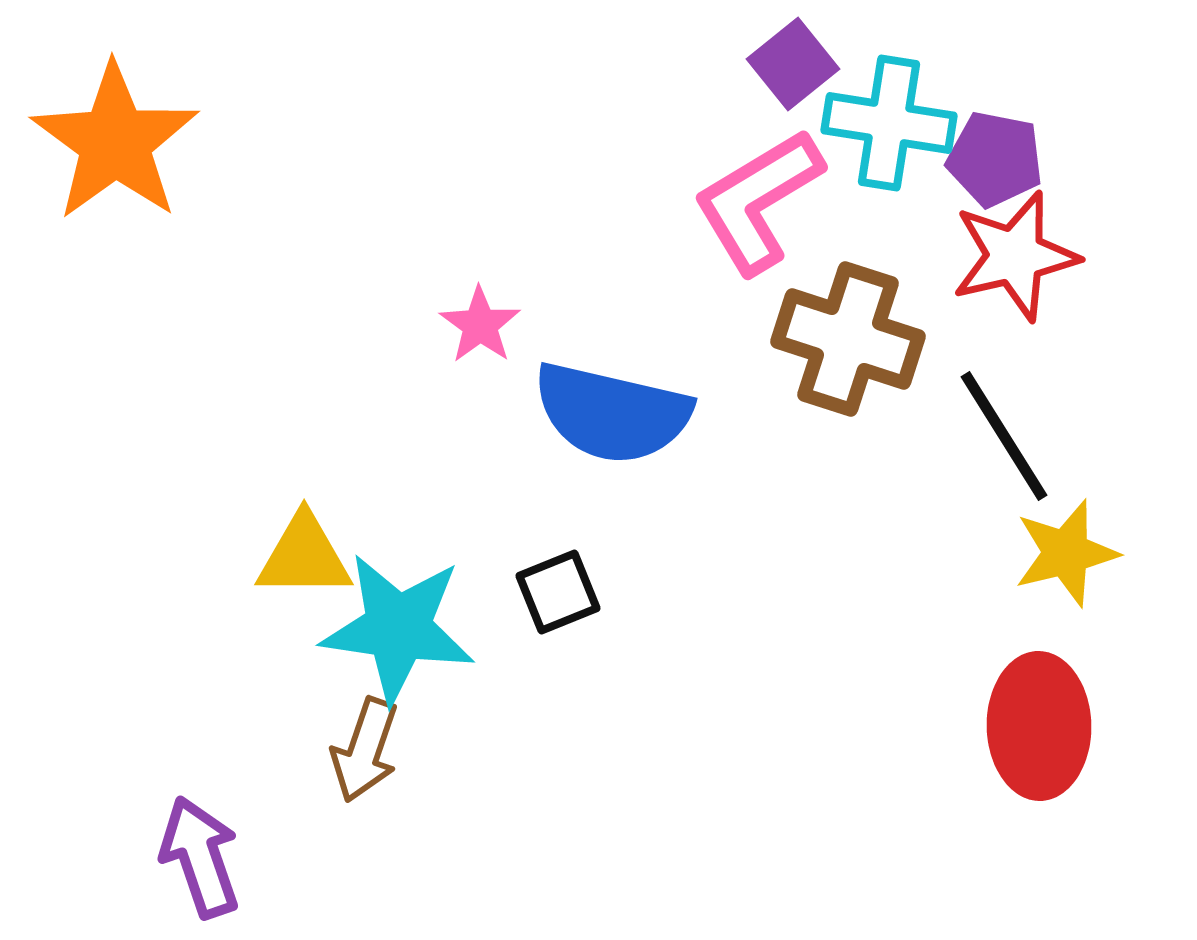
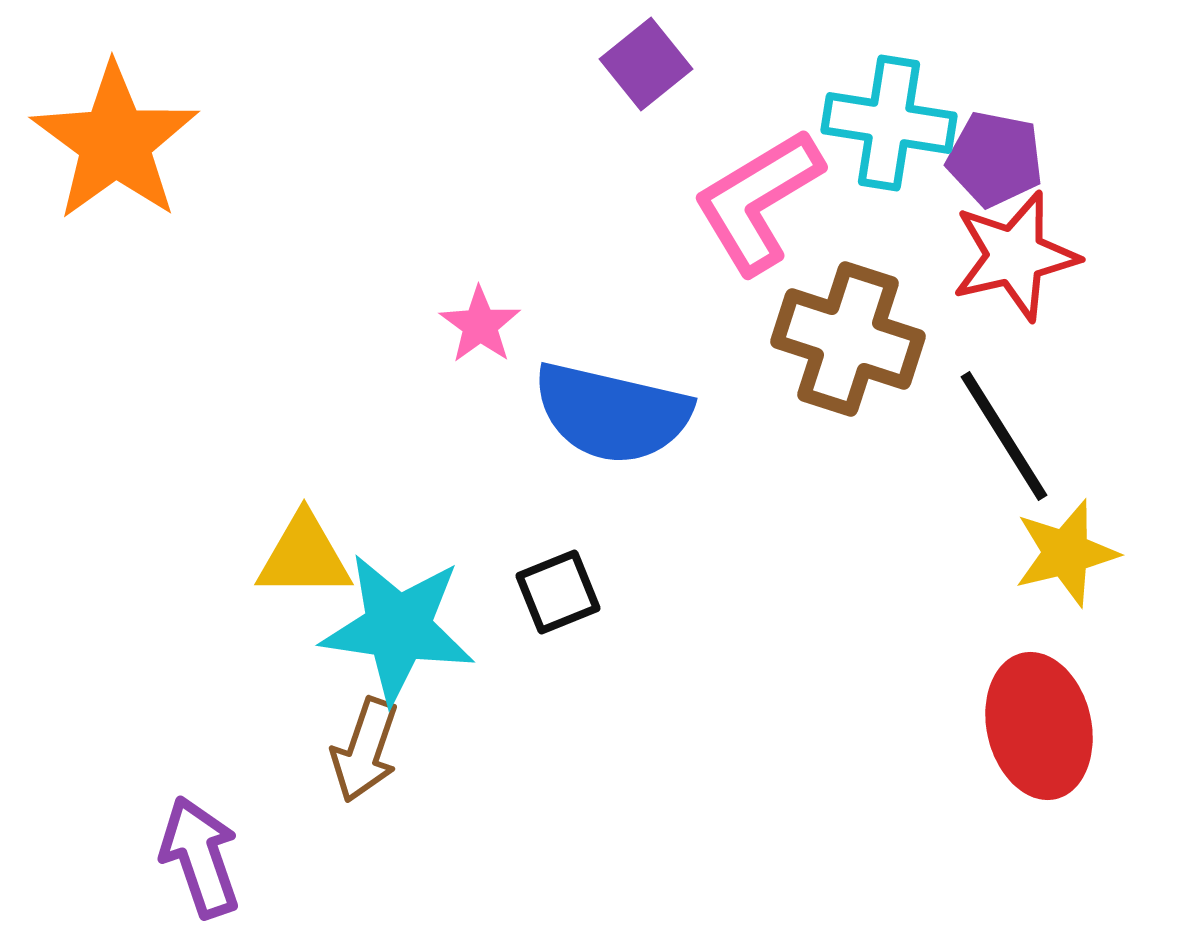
purple square: moved 147 px left
red ellipse: rotated 12 degrees counterclockwise
